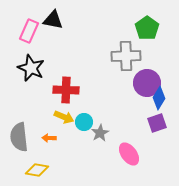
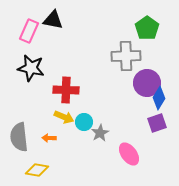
black star: rotated 12 degrees counterclockwise
